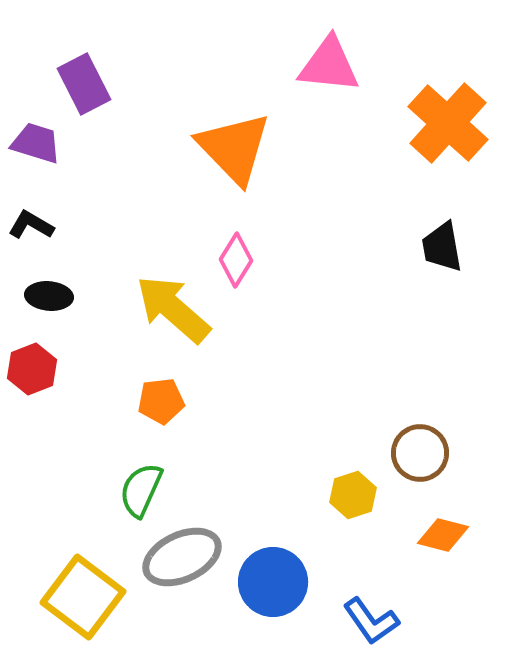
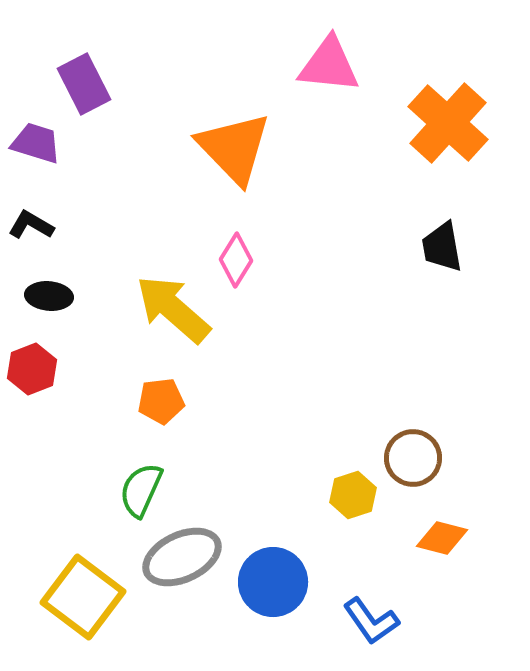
brown circle: moved 7 px left, 5 px down
orange diamond: moved 1 px left, 3 px down
